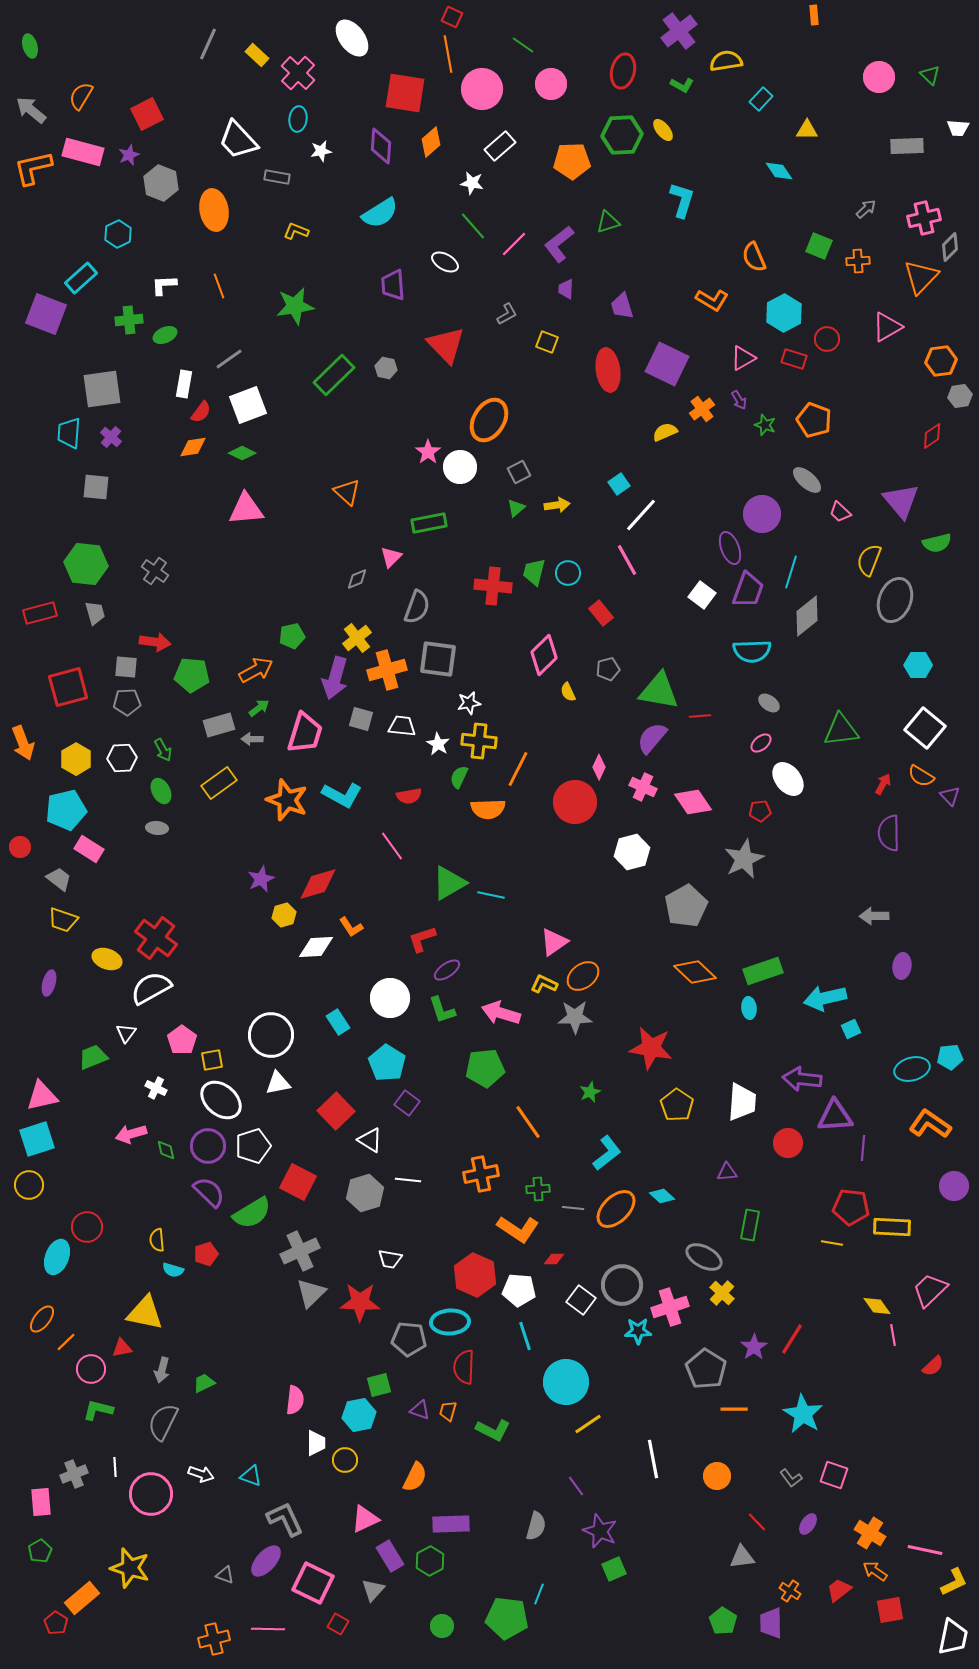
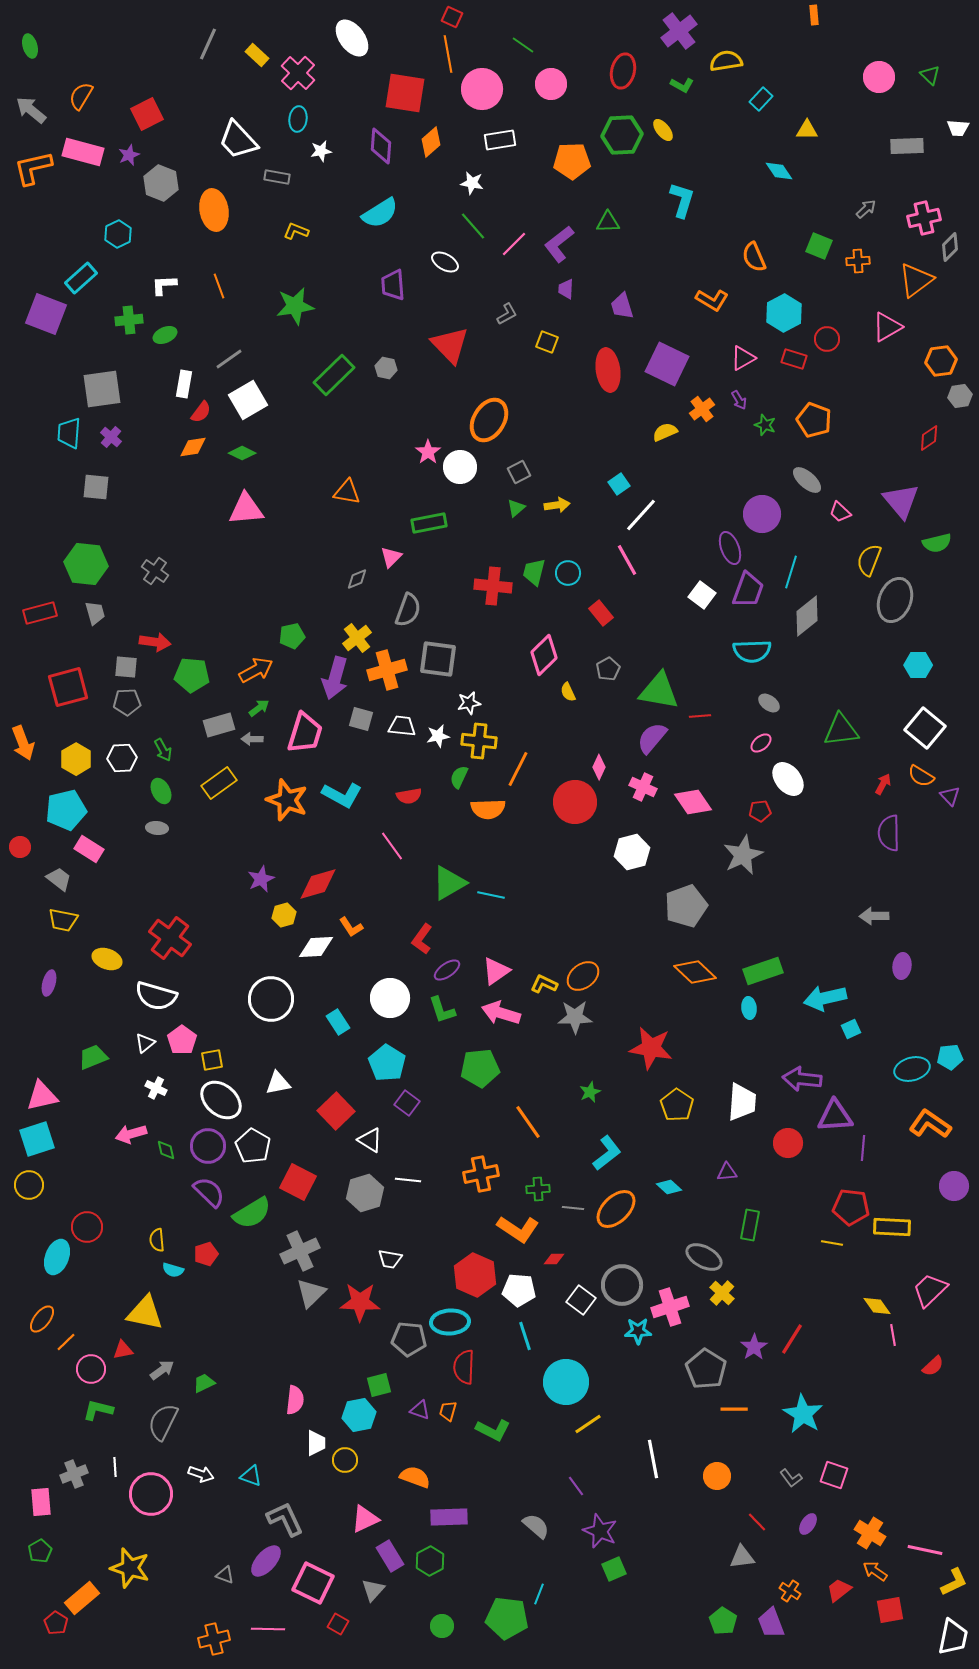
white rectangle at (500, 146): moved 6 px up; rotated 32 degrees clockwise
green triangle at (608, 222): rotated 15 degrees clockwise
orange triangle at (921, 277): moved 5 px left, 3 px down; rotated 9 degrees clockwise
red triangle at (446, 345): moved 4 px right
white square at (248, 405): moved 5 px up; rotated 9 degrees counterclockwise
red diamond at (932, 436): moved 3 px left, 2 px down
orange triangle at (347, 492): rotated 32 degrees counterclockwise
gray semicircle at (417, 607): moved 9 px left, 3 px down
gray pentagon at (608, 669): rotated 15 degrees counterclockwise
white star at (438, 744): moved 8 px up; rotated 30 degrees clockwise
gray star at (744, 859): moved 1 px left, 4 px up
gray pentagon at (686, 906): rotated 9 degrees clockwise
yellow trapezoid at (63, 920): rotated 8 degrees counterclockwise
red cross at (156, 938): moved 14 px right
red L-shape at (422, 939): rotated 36 degrees counterclockwise
pink triangle at (554, 942): moved 58 px left, 29 px down
white semicircle at (151, 988): moved 5 px right, 8 px down; rotated 135 degrees counterclockwise
white triangle at (126, 1033): moved 19 px right, 10 px down; rotated 15 degrees clockwise
white circle at (271, 1035): moved 36 px up
green pentagon at (485, 1068): moved 5 px left
white pentagon at (253, 1146): rotated 24 degrees counterclockwise
cyan diamond at (662, 1196): moved 7 px right, 9 px up
red triangle at (122, 1348): moved 1 px right, 2 px down
gray arrow at (162, 1370): rotated 140 degrees counterclockwise
orange semicircle at (415, 1477): rotated 96 degrees counterclockwise
purple rectangle at (451, 1524): moved 2 px left, 7 px up
gray semicircle at (536, 1526): rotated 64 degrees counterclockwise
purple trapezoid at (771, 1623): rotated 20 degrees counterclockwise
